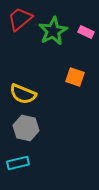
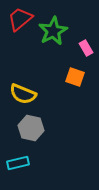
pink rectangle: moved 16 px down; rotated 35 degrees clockwise
gray hexagon: moved 5 px right
